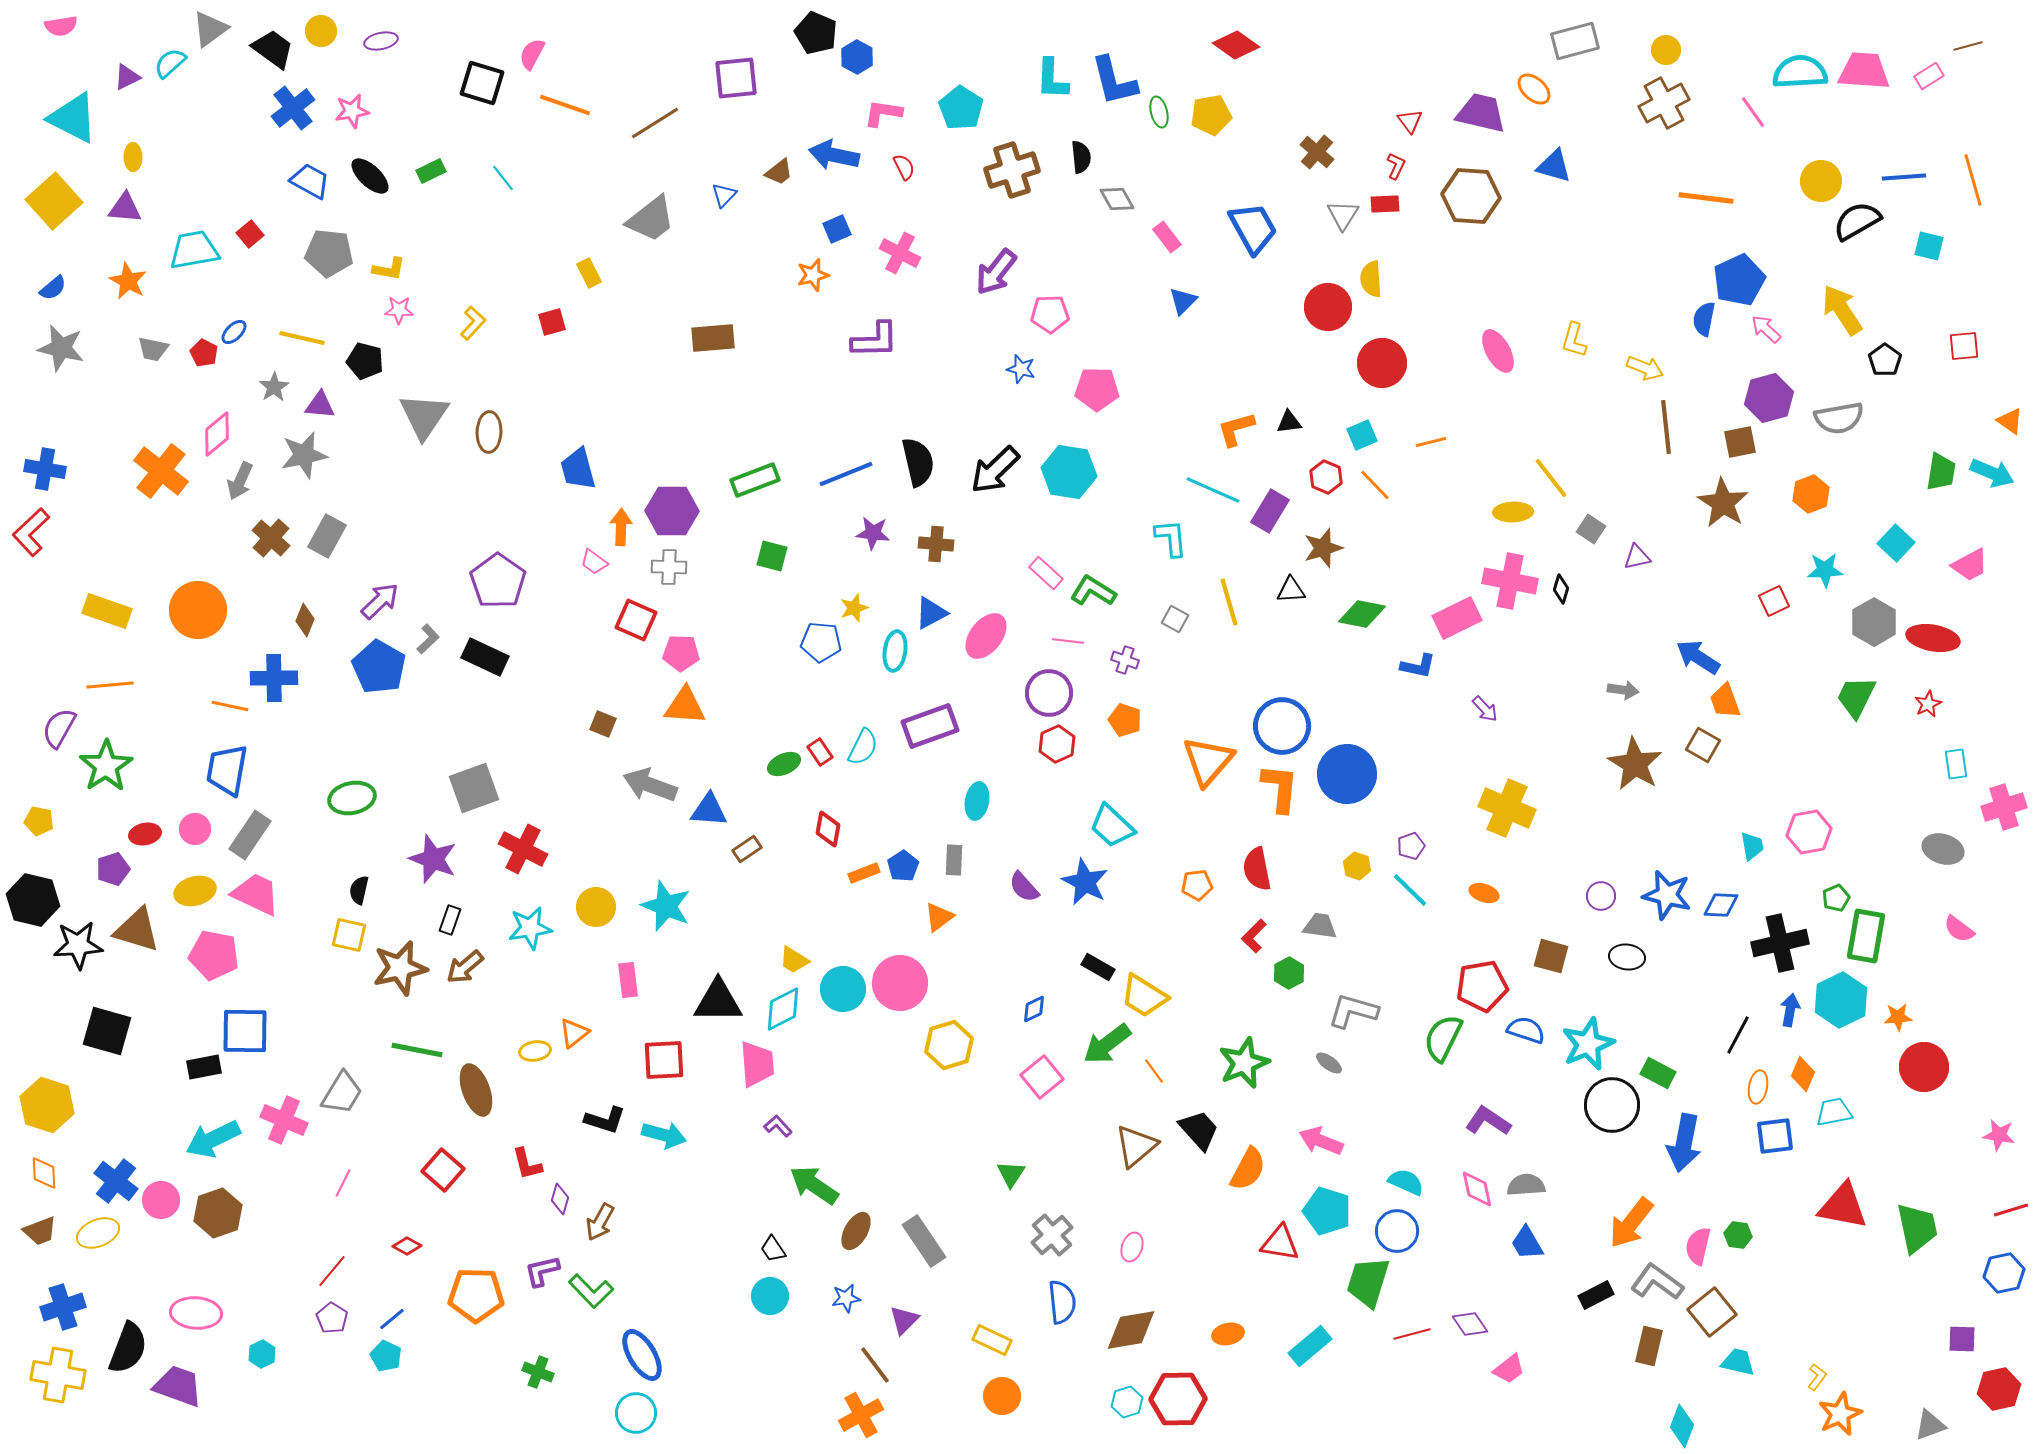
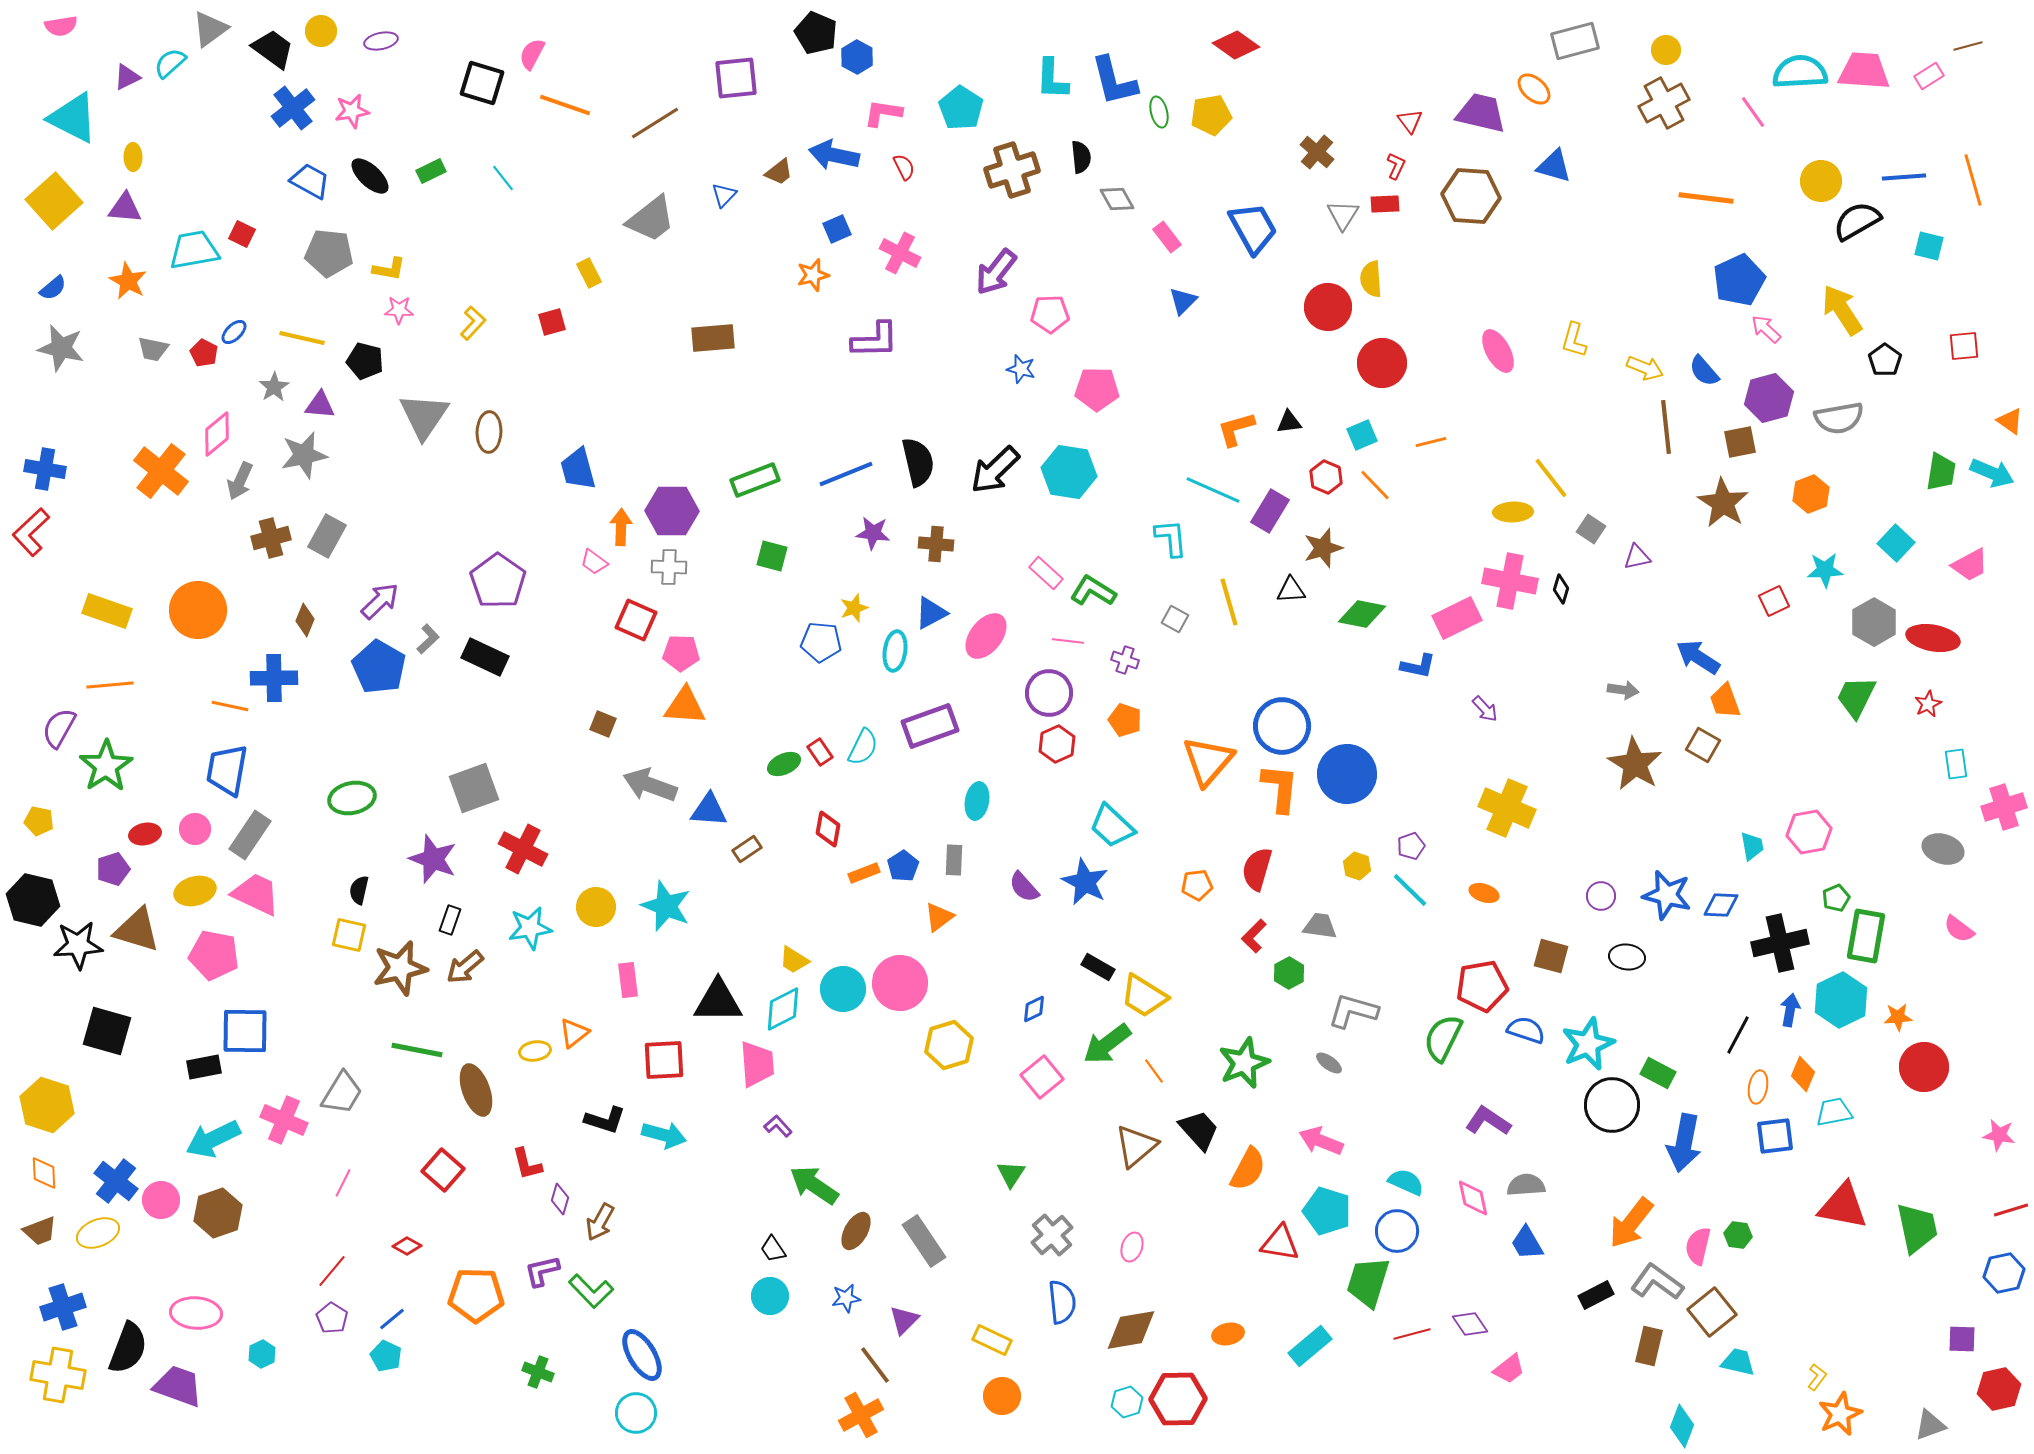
red square at (250, 234): moved 8 px left; rotated 24 degrees counterclockwise
blue semicircle at (1704, 319): moved 52 px down; rotated 52 degrees counterclockwise
brown cross at (271, 538): rotated 33 degrees clockwise
red semicircle at (1257, 869): rotated 27 degrees clockwise
pink diamond at (1477, 1189): moved 4 px left, 9 px down
